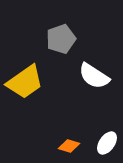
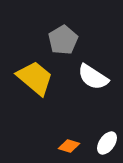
gray pentagon: moved 2 px right, 1 px down; rotated 12 degrees counterclockwise
white semicircle: moved 1 px left, 1 px down
yellow trapezoid: moved 10 px right, 4 px up; rotated 105 degrees counterclockwise
